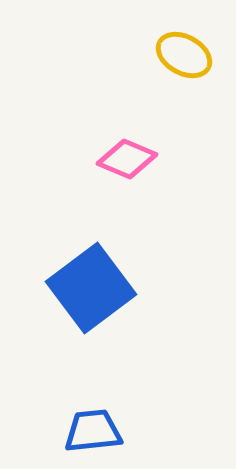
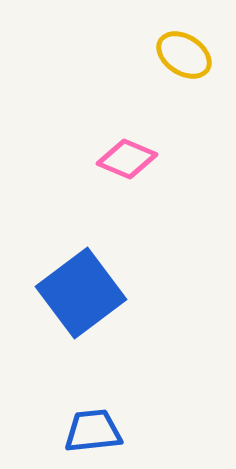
yellow ellipse: rotated 4 degrees clockwise
blue square: moved 10 px left, 5 px down
